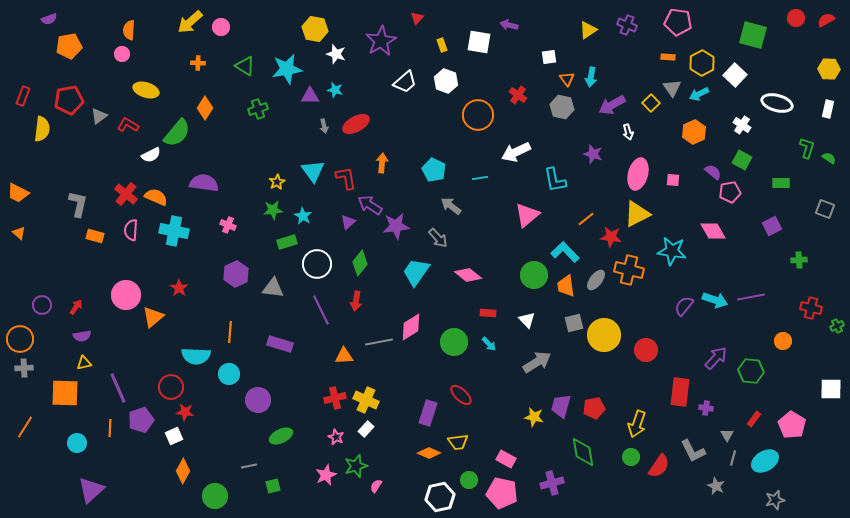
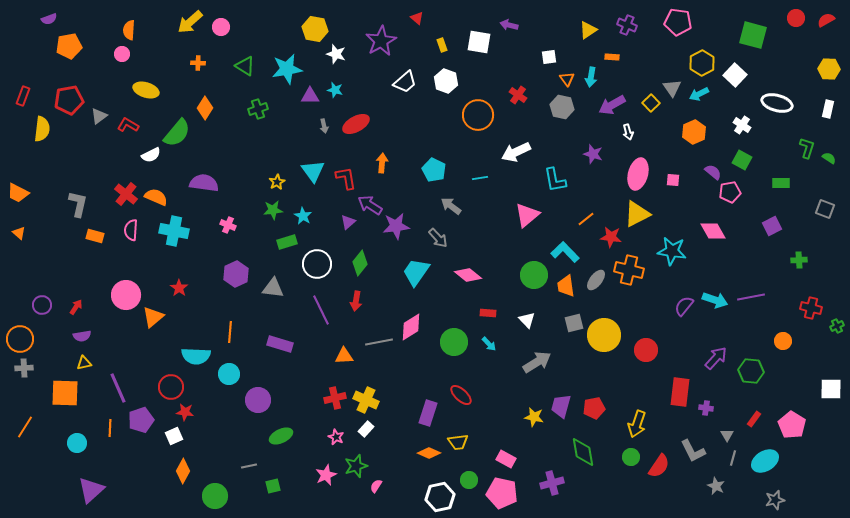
red triangle at (417, 18): rotated 32 degrees counterclockwise
orange rectangle at (668, 57): moved 56 px left
